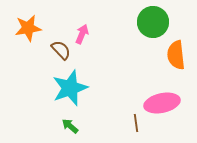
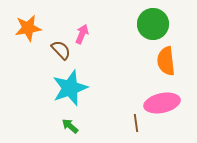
green circle: moved 2 px down
orange semicircle: moved 10 px left, 6 px down
